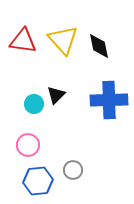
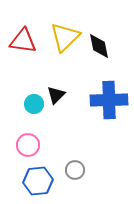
yellow triangle: moved 2 px right, 3 px up; rotated 28 degrees clockwise
gray circle: moved 2 px right
